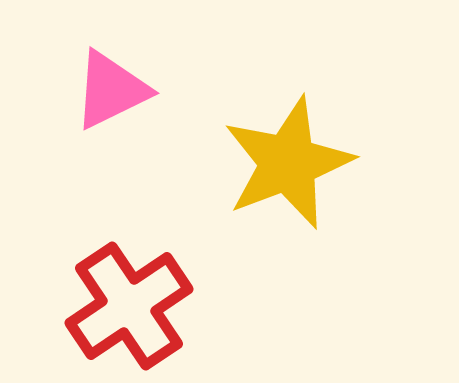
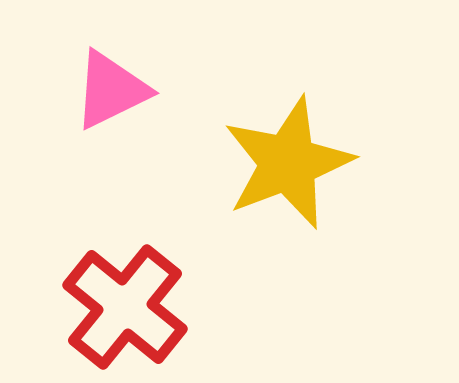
red cross: moved 4 px left, 1 px down; rotated 17 degrees counterclockwise
